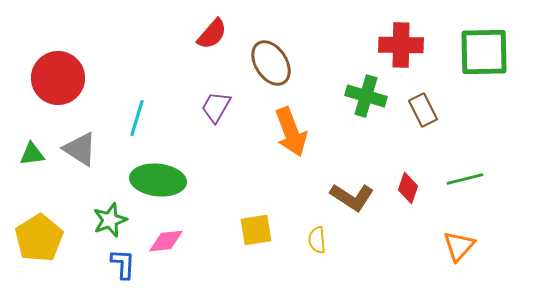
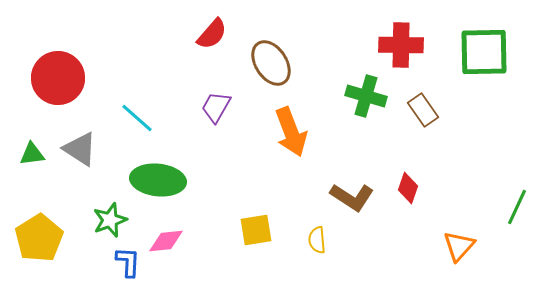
brown rectangle: rotated 8 degrees counterclockwise
cyan line: rotated 66 degrees counterclockwise
green line: moved 52 px right, 28 px down; rotated 51 degrees counterclockwise
blue L-shape: moved 5 px right, 2 px up
